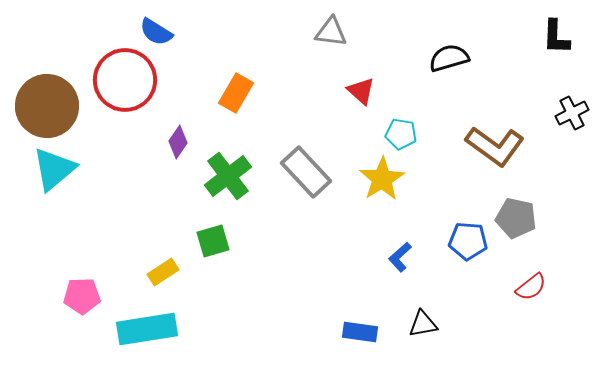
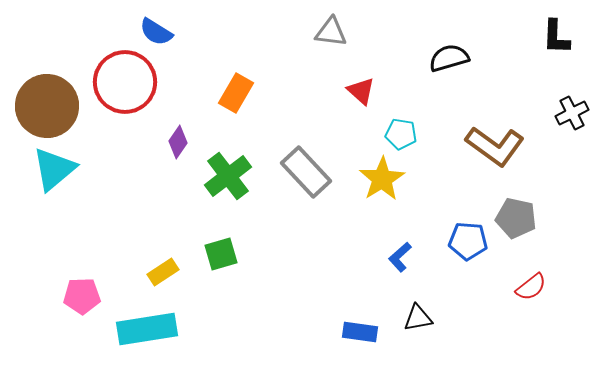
red circle: moved 2 px down
green square: moved 8 px right, 13 px down
black triangle: moved 5 px left, 6 px up
